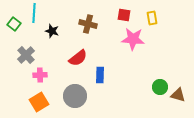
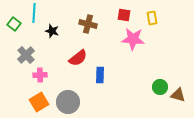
gray circle: moved 7 px left, 6 px down
